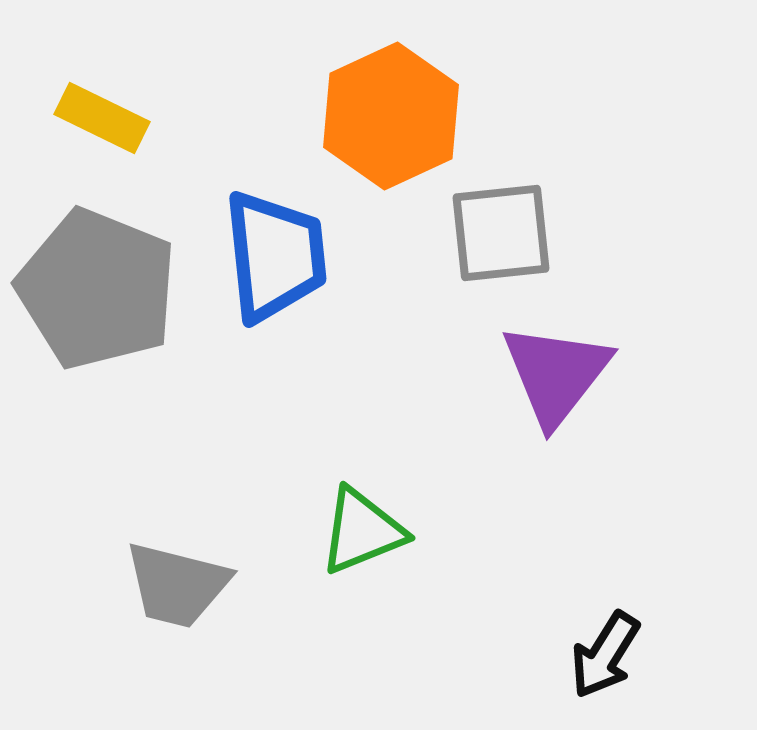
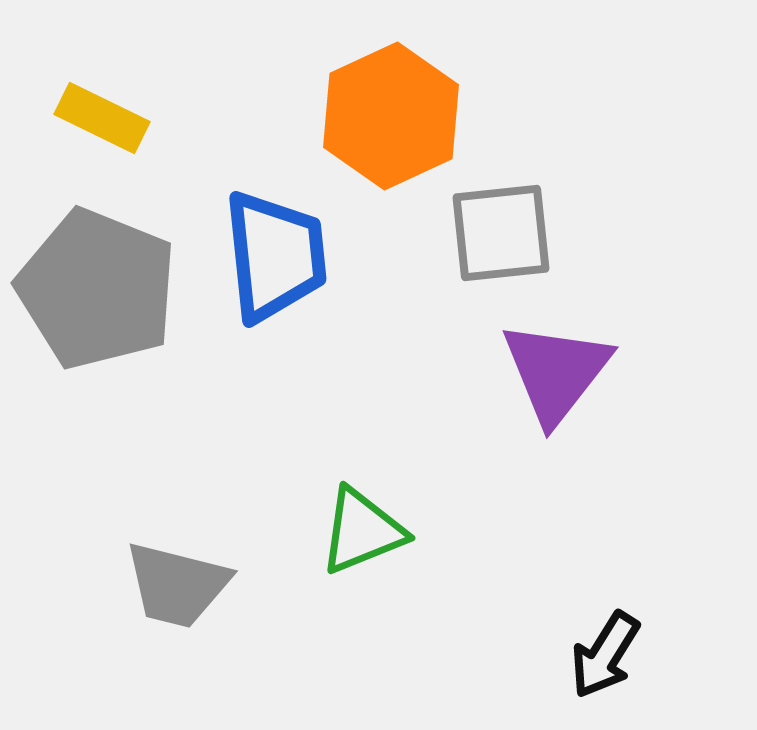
purple triangle: moved 2 px up
